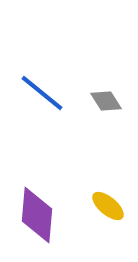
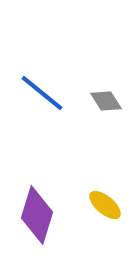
yellow ellipse: moved 3 px left, 1 px up
purple diamond: rotated 12 degrees clockwise
